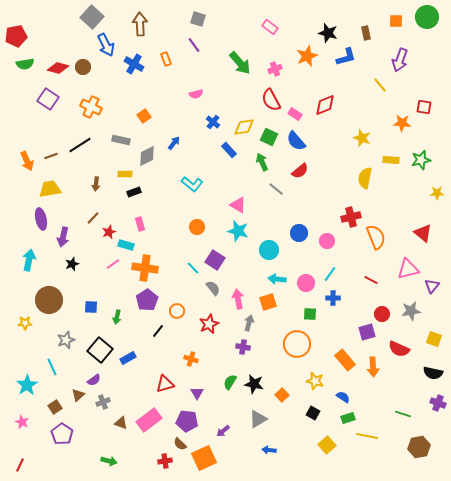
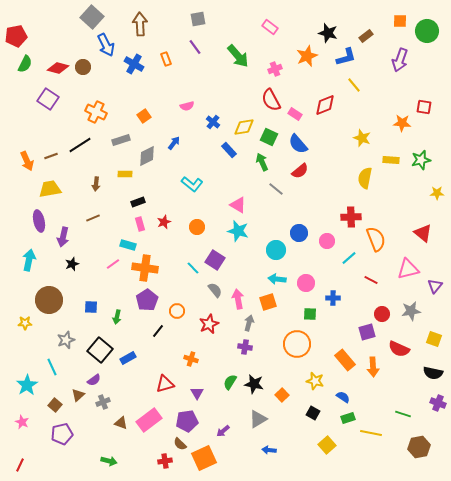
green circle at (427, 17): moved 14 px down
gray square at (198, 19): rotated 28 degrees counterclockwise
orange square at (396, 21): moved 4 px right
brown rectangle at (366, 33): moved 3 px down; rotated 64 degrees clockwise
purple line at (194, 45): moved 1 px right, 2 px down
green arrow at (240, 63): moved 2 px left, 7 px up
green semicircle at (25, 64): rotated 54 degrees counterclockwise
yellow line at (380, 85): moved 26 px left
pink semicircle at (196, 94): moved 9 px left, 12 px down
orange cross at (91, 107): moved 5 px right, 5 px down
gray rectangle at (121, 140): rotated 30 degrees counterclockwise
blue semicircle at (296, 141): moved 2 px right, 3 px down
black rectangle at (134, 192): moved 4 px right, 10 px down
red cross at (351, 217): rotated 12 degrees clockwise
brown line at (93, 218): rotated 24 degrees clockwise
purple ellipse at (41, 219): moved 2 px left, 2 px down
red star at (109, 232): moved 55 px right, 10 px up
orange semicircle at (376, 237): moved 2 px down
cyan rectangle at (126, 245): moved 2 px right
cyan circle at (269, 250): moved 7 px right
cyan line at (330, 274): moved 19 px right, 16 px up; rotated 14 degrees clockwise
purple triangle at (432, 286): moved 3 px right
gray semicircle at (213, 288): moved 2 px right, 2 px down
purple cross at (243, 347): moved 2 px right
brown square at (55, 407): moved 2 px up; rotated 16 degrees counterclockwise
purple pentagon at (187, 421): rotated 15 degrees counterclockwise
purple pentagon at (62, 434): rotated 25 degrees clockwise
yellow line at (367, 436): moved 4 px right, 3 px up
